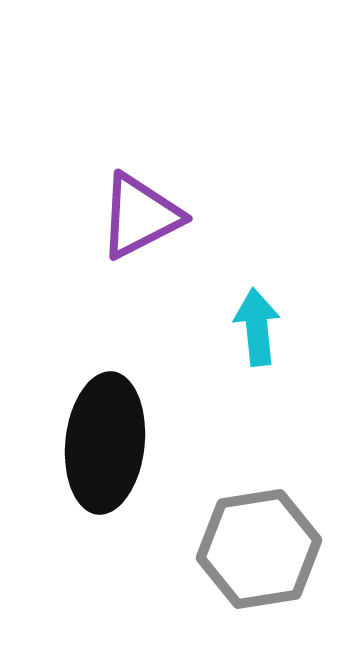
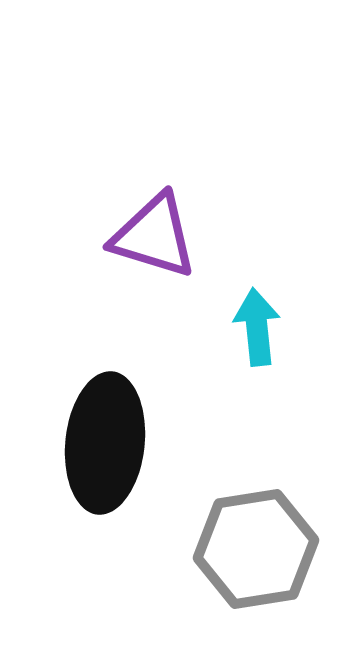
purple triangle: moved 14 px right, 20 px down; rotated 44 degrees clockwise
gray hexagon: moved 3 px left
